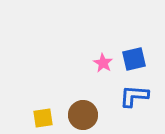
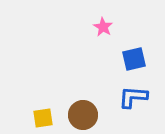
pink star: moved 36 px up
blue L-shape: moved 1 px left, 1 px down
